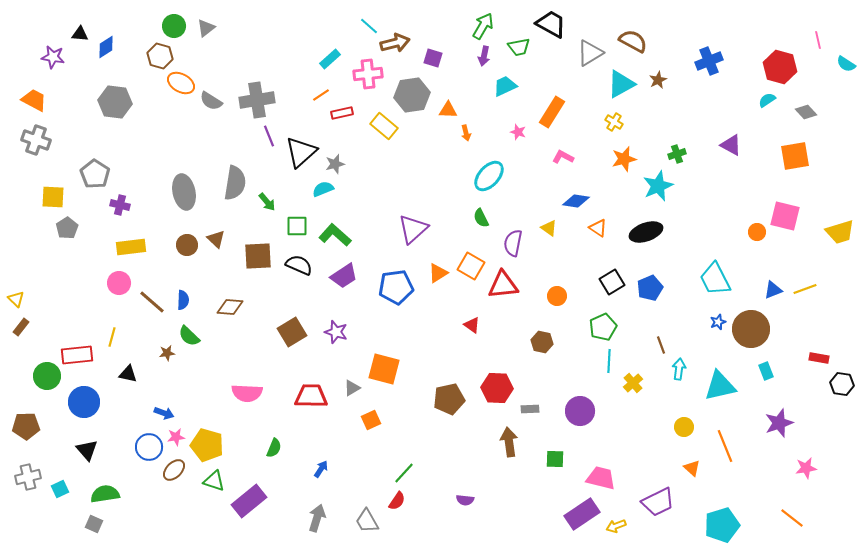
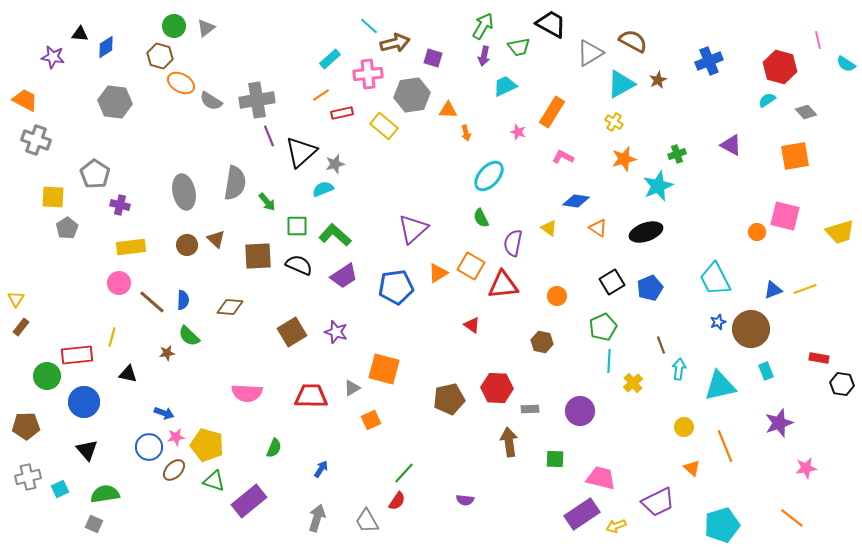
orange trapezoid at (34, 100): moved 9 px left
yellow triangle at (16, 299): rotated 18 degrees clockwise
